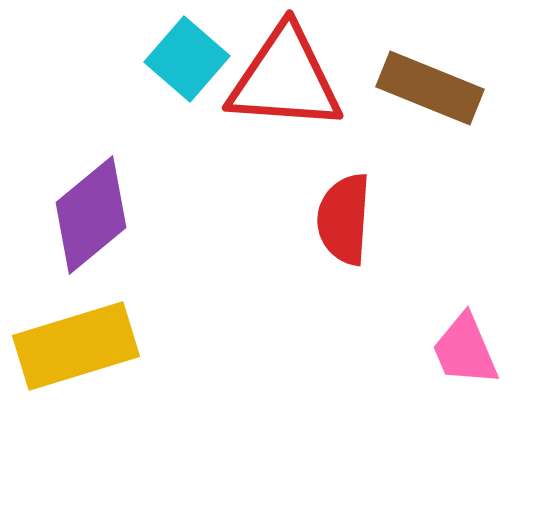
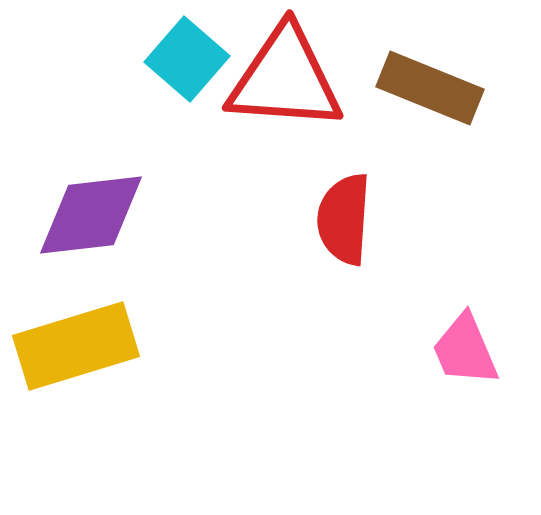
purple diamond: rotated 33 degrees clockwise
